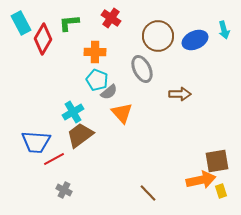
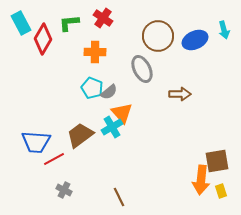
red cross: moved 8 px left
cyan pentagon: moved 5 px left, 8 px down
cyan cross: moved 39 px right, 15 px down
orange arrow: rotated 108 degrees clockwise
brown line: moved 29 px left, 4 px down; rotated 18 degrees clockwise
